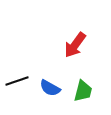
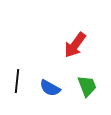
black line: rotated 65 degrees counterclockwise
green trapezoid: moved 4 px right, 5 px up; rotated 35 degrees counterclockwise
